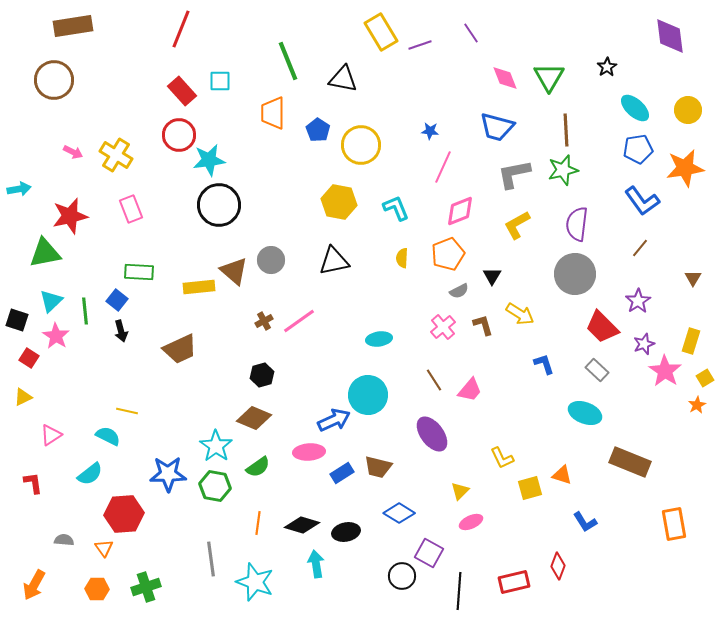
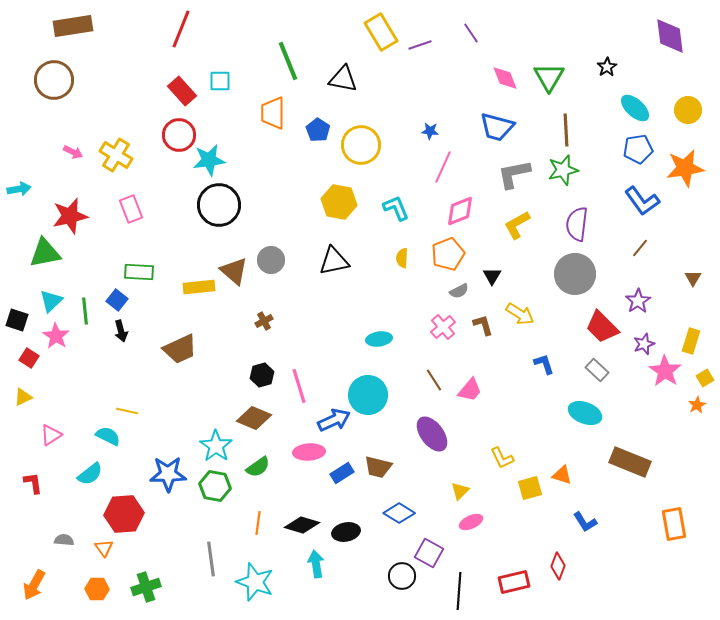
pink line at (299, 321): moved 65 px down; rotated 72 degrees counterclockwise
